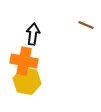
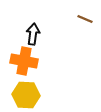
brown line: moved 1 px left, 6 px up
yellow hexagon: moved 1 px left, 14 px down; rotated 8 degrees counterclockwise
